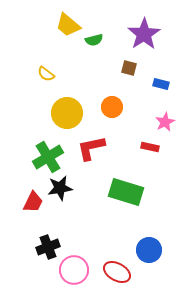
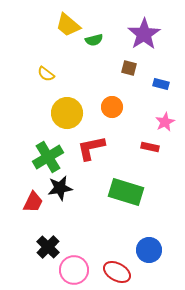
black cross: rotated 25 degrees counterclockwise
